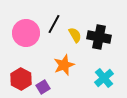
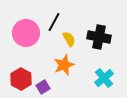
black line: moved 2 px up
yellow semicircle: moved 6 px left, 4 px down
